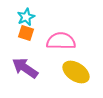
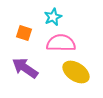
cyan star: moved 27 px right
orange square: moved 2 px left
pink semicircle: moved 2 px down
